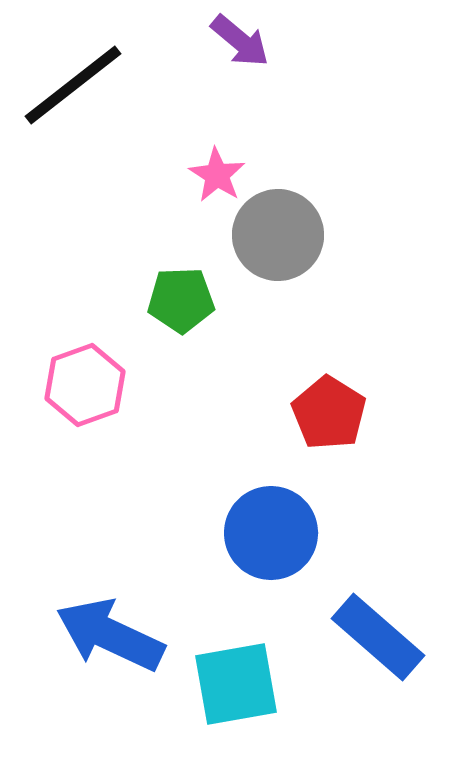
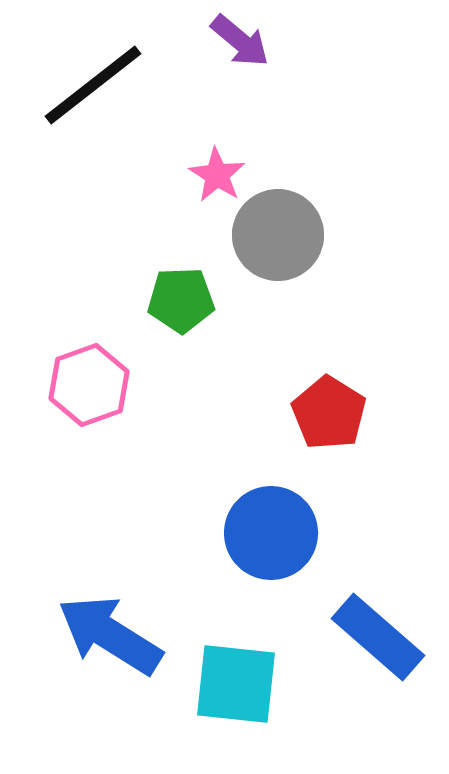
black line: moved 20 px right
pink hexagon: moved 4 px right
blue arrow: rotated 7 degrees clockwise
cyan square: rotated 16 degrees clockwise
